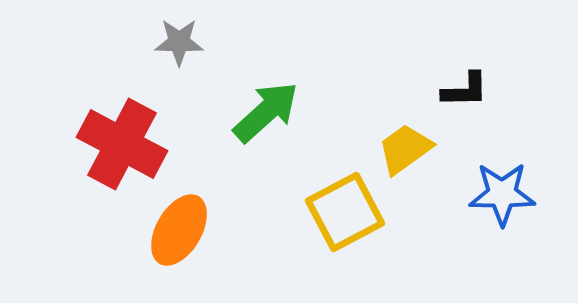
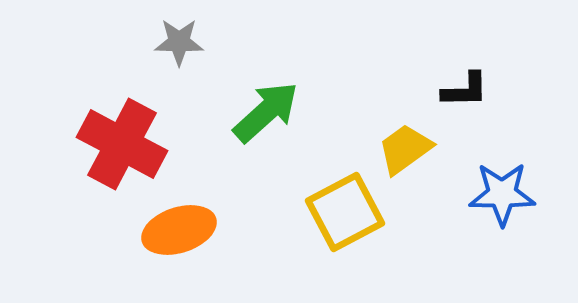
orange ellipse: rotated 42 degrees clockwise
